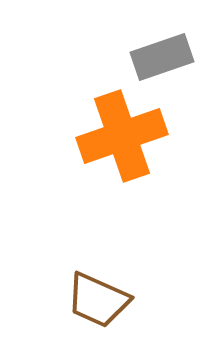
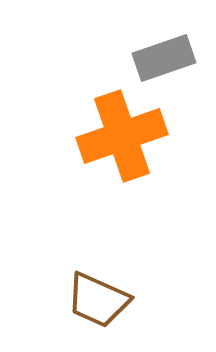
gray rectangle: moved 2 px right, 1 px down
